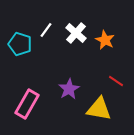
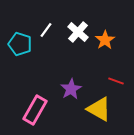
white cross: moved 2 px right, 1 px up
orange star: rotated 12 degrees clockwise
red line: rotated 14 degrees counterclockwise
purple star: moved 2 px right
pink rectangle: moved 8 px right, 6 px down
yellow triangle: rotated 20 degrees clockwise
